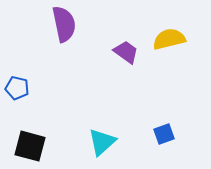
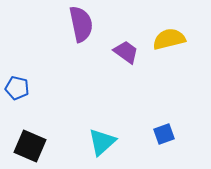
purple semicircle: moved 17 px right
black square: rotated 8 degrees clockwise
